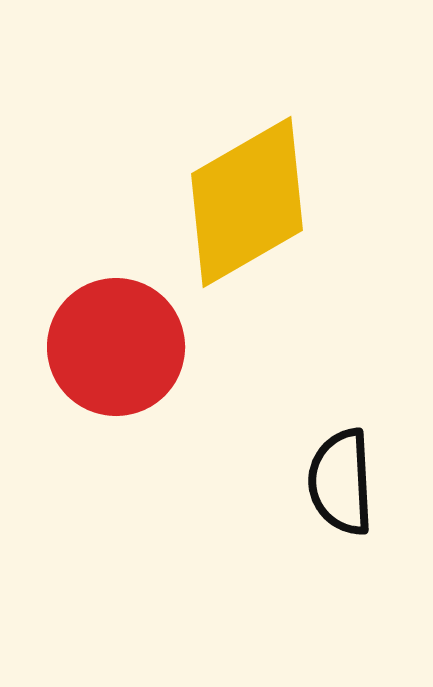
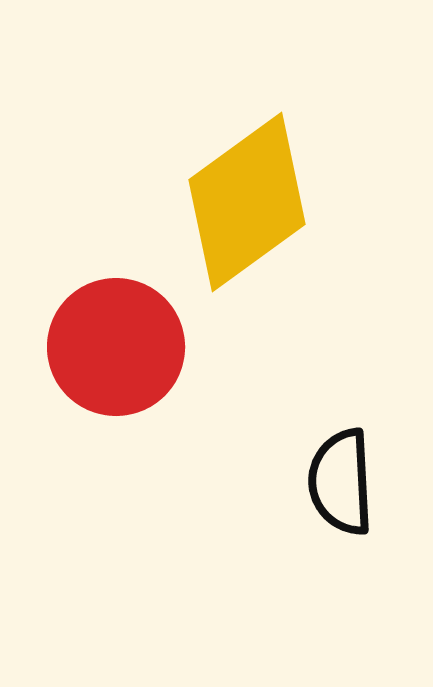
yellow diamond: rotated 6 degrees counterclockwise
